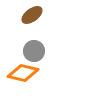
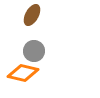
brown ellipse: rotated 25 degrees counterclockwise
